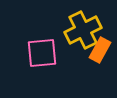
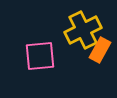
pink square: moved 2 px left, 3 px down
